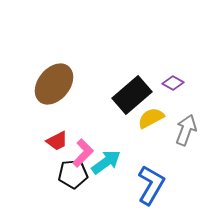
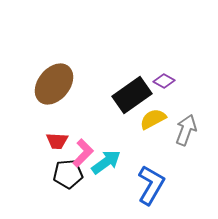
purple diamond: moved 9 px left, 2 px up
black rectangle: rotated 6 degrees clockwise
yellow semicircle: moved 2 px right, 1 px down
red trapezoid: rotated 30 degrees clockwise
black pentagon: moved 5 px left
